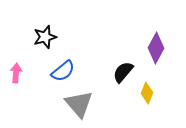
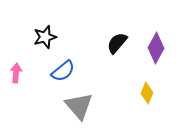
black semicircle: moved 6 px left, 29 px up
gray triangle: moved 2 px down
